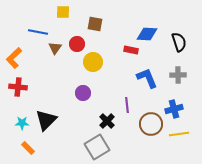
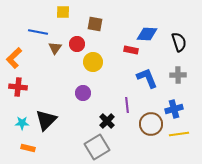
orange rectangle: rotated 32 degrees counterclockwise
